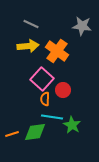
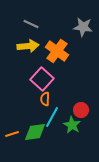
gray star: moved 1 px right, 1 px down
red circle: moved 18 px right, 20 px down
cyan line: rotated 70 degrees counterclockwise
